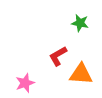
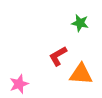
pink star: moved 6 px left, 1 px down
